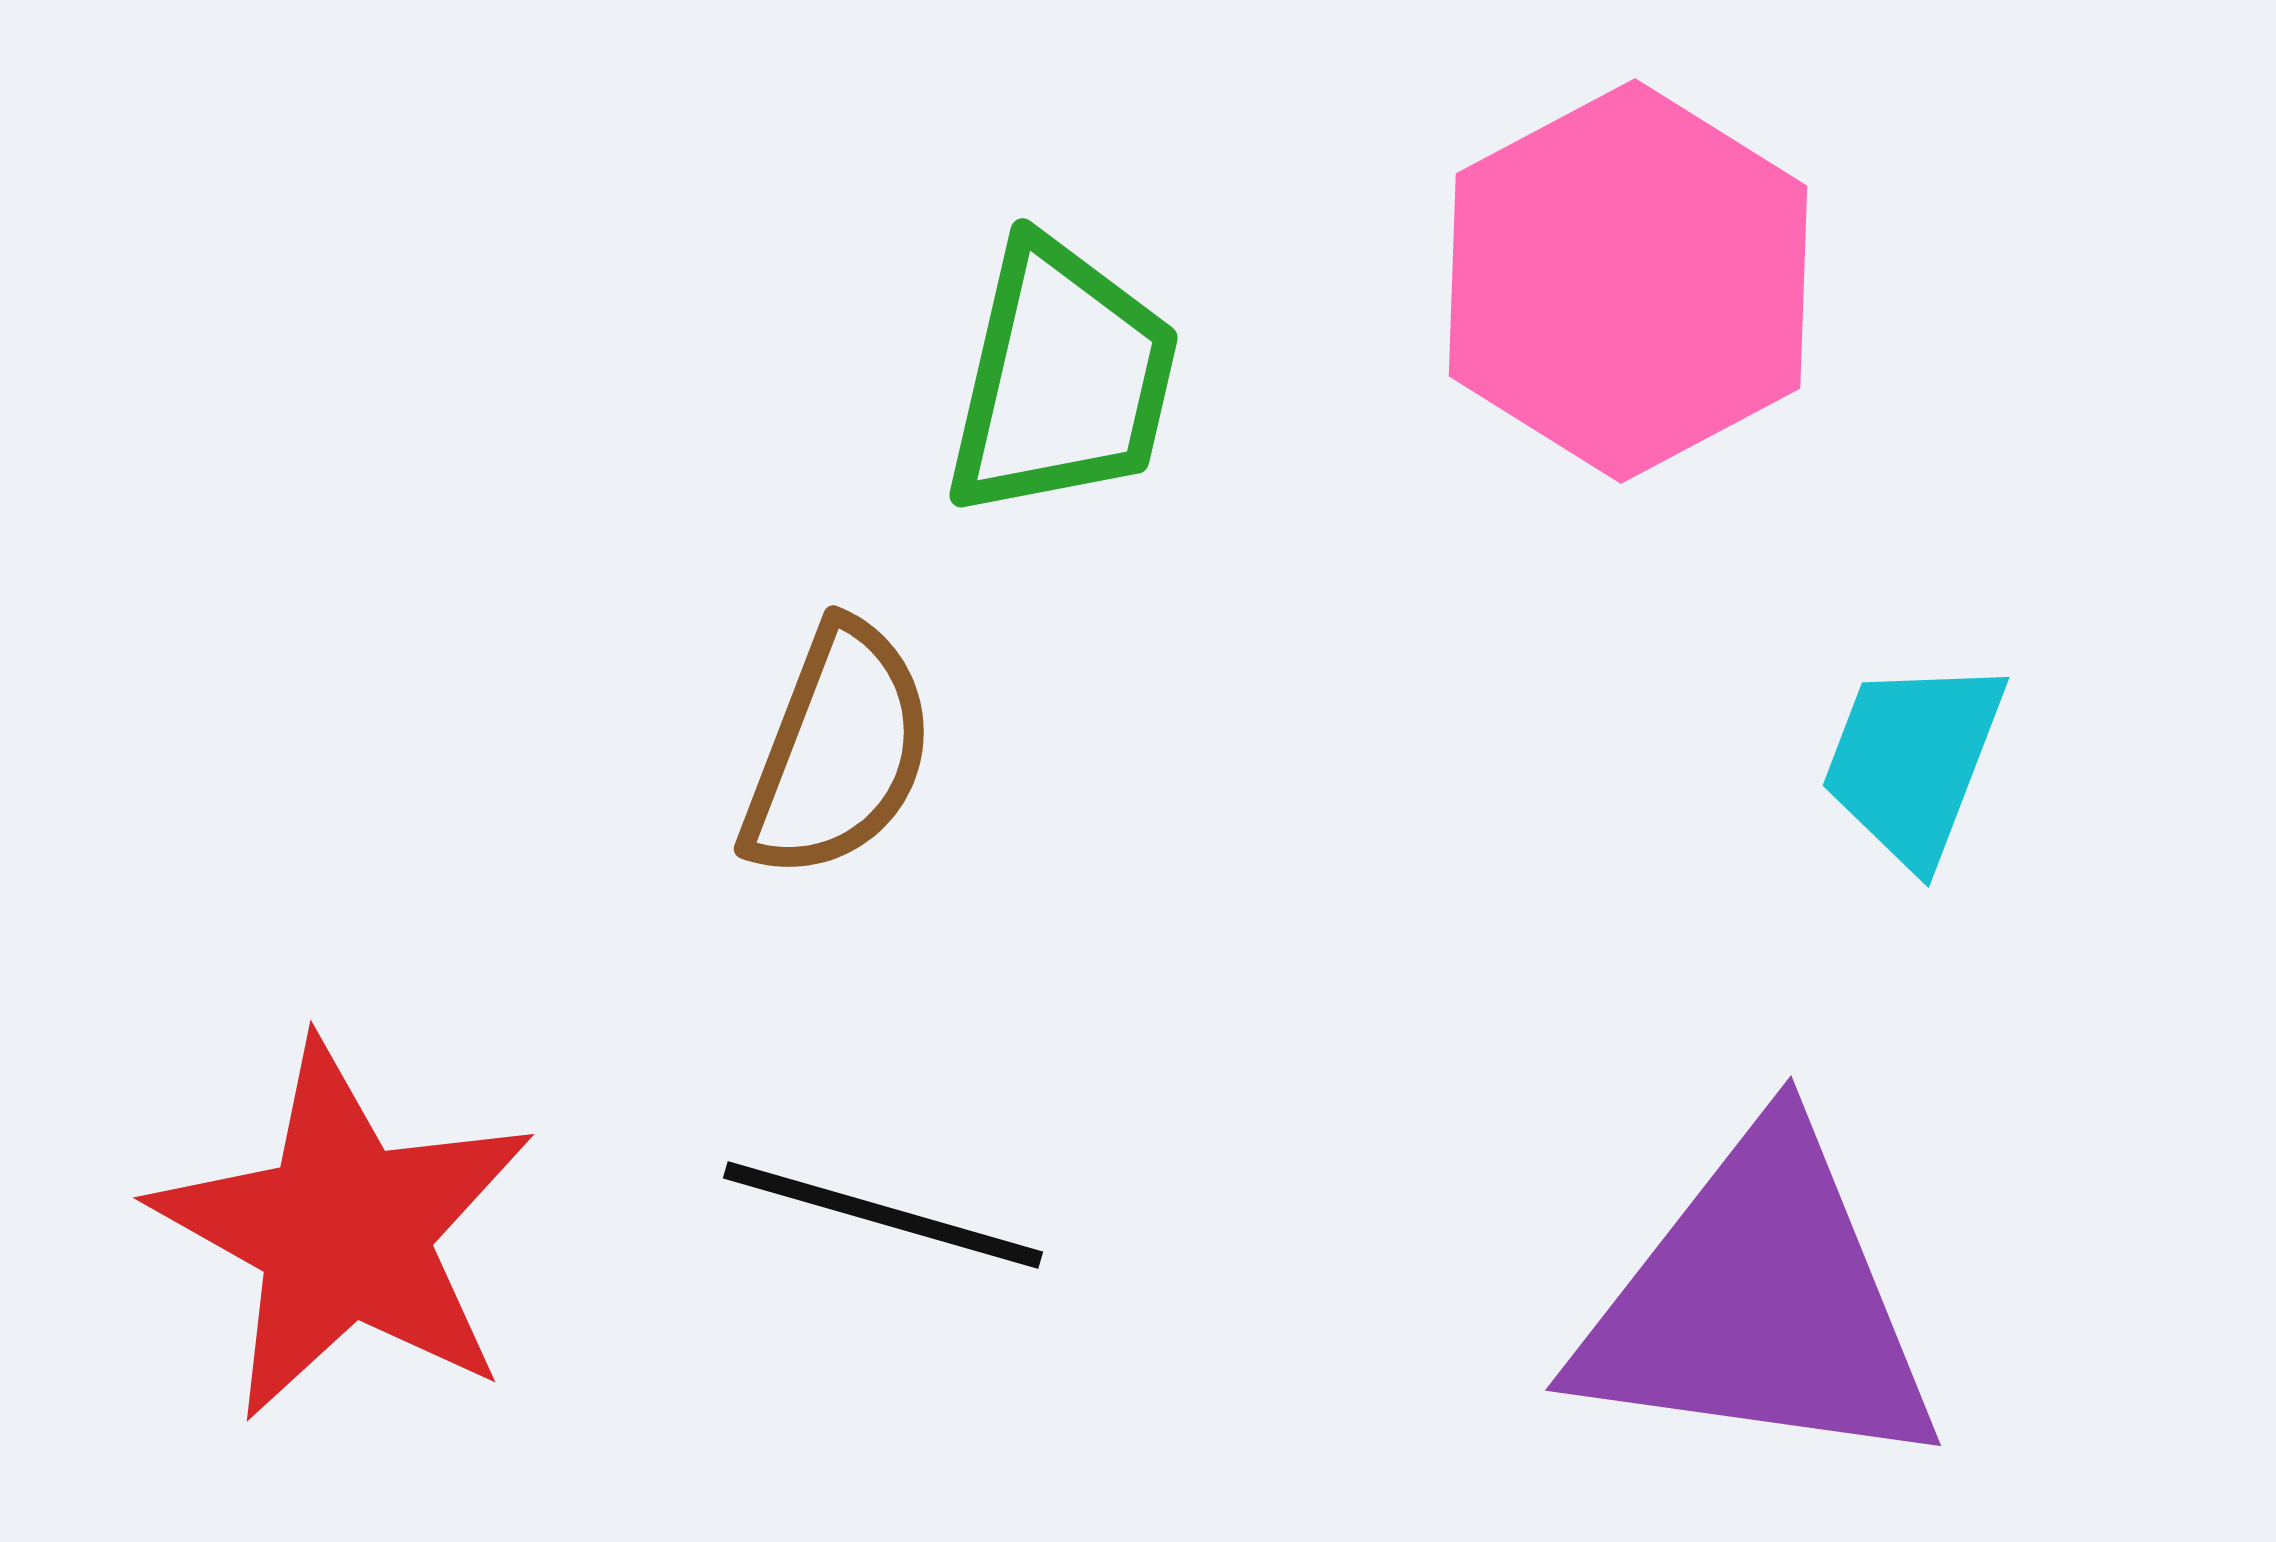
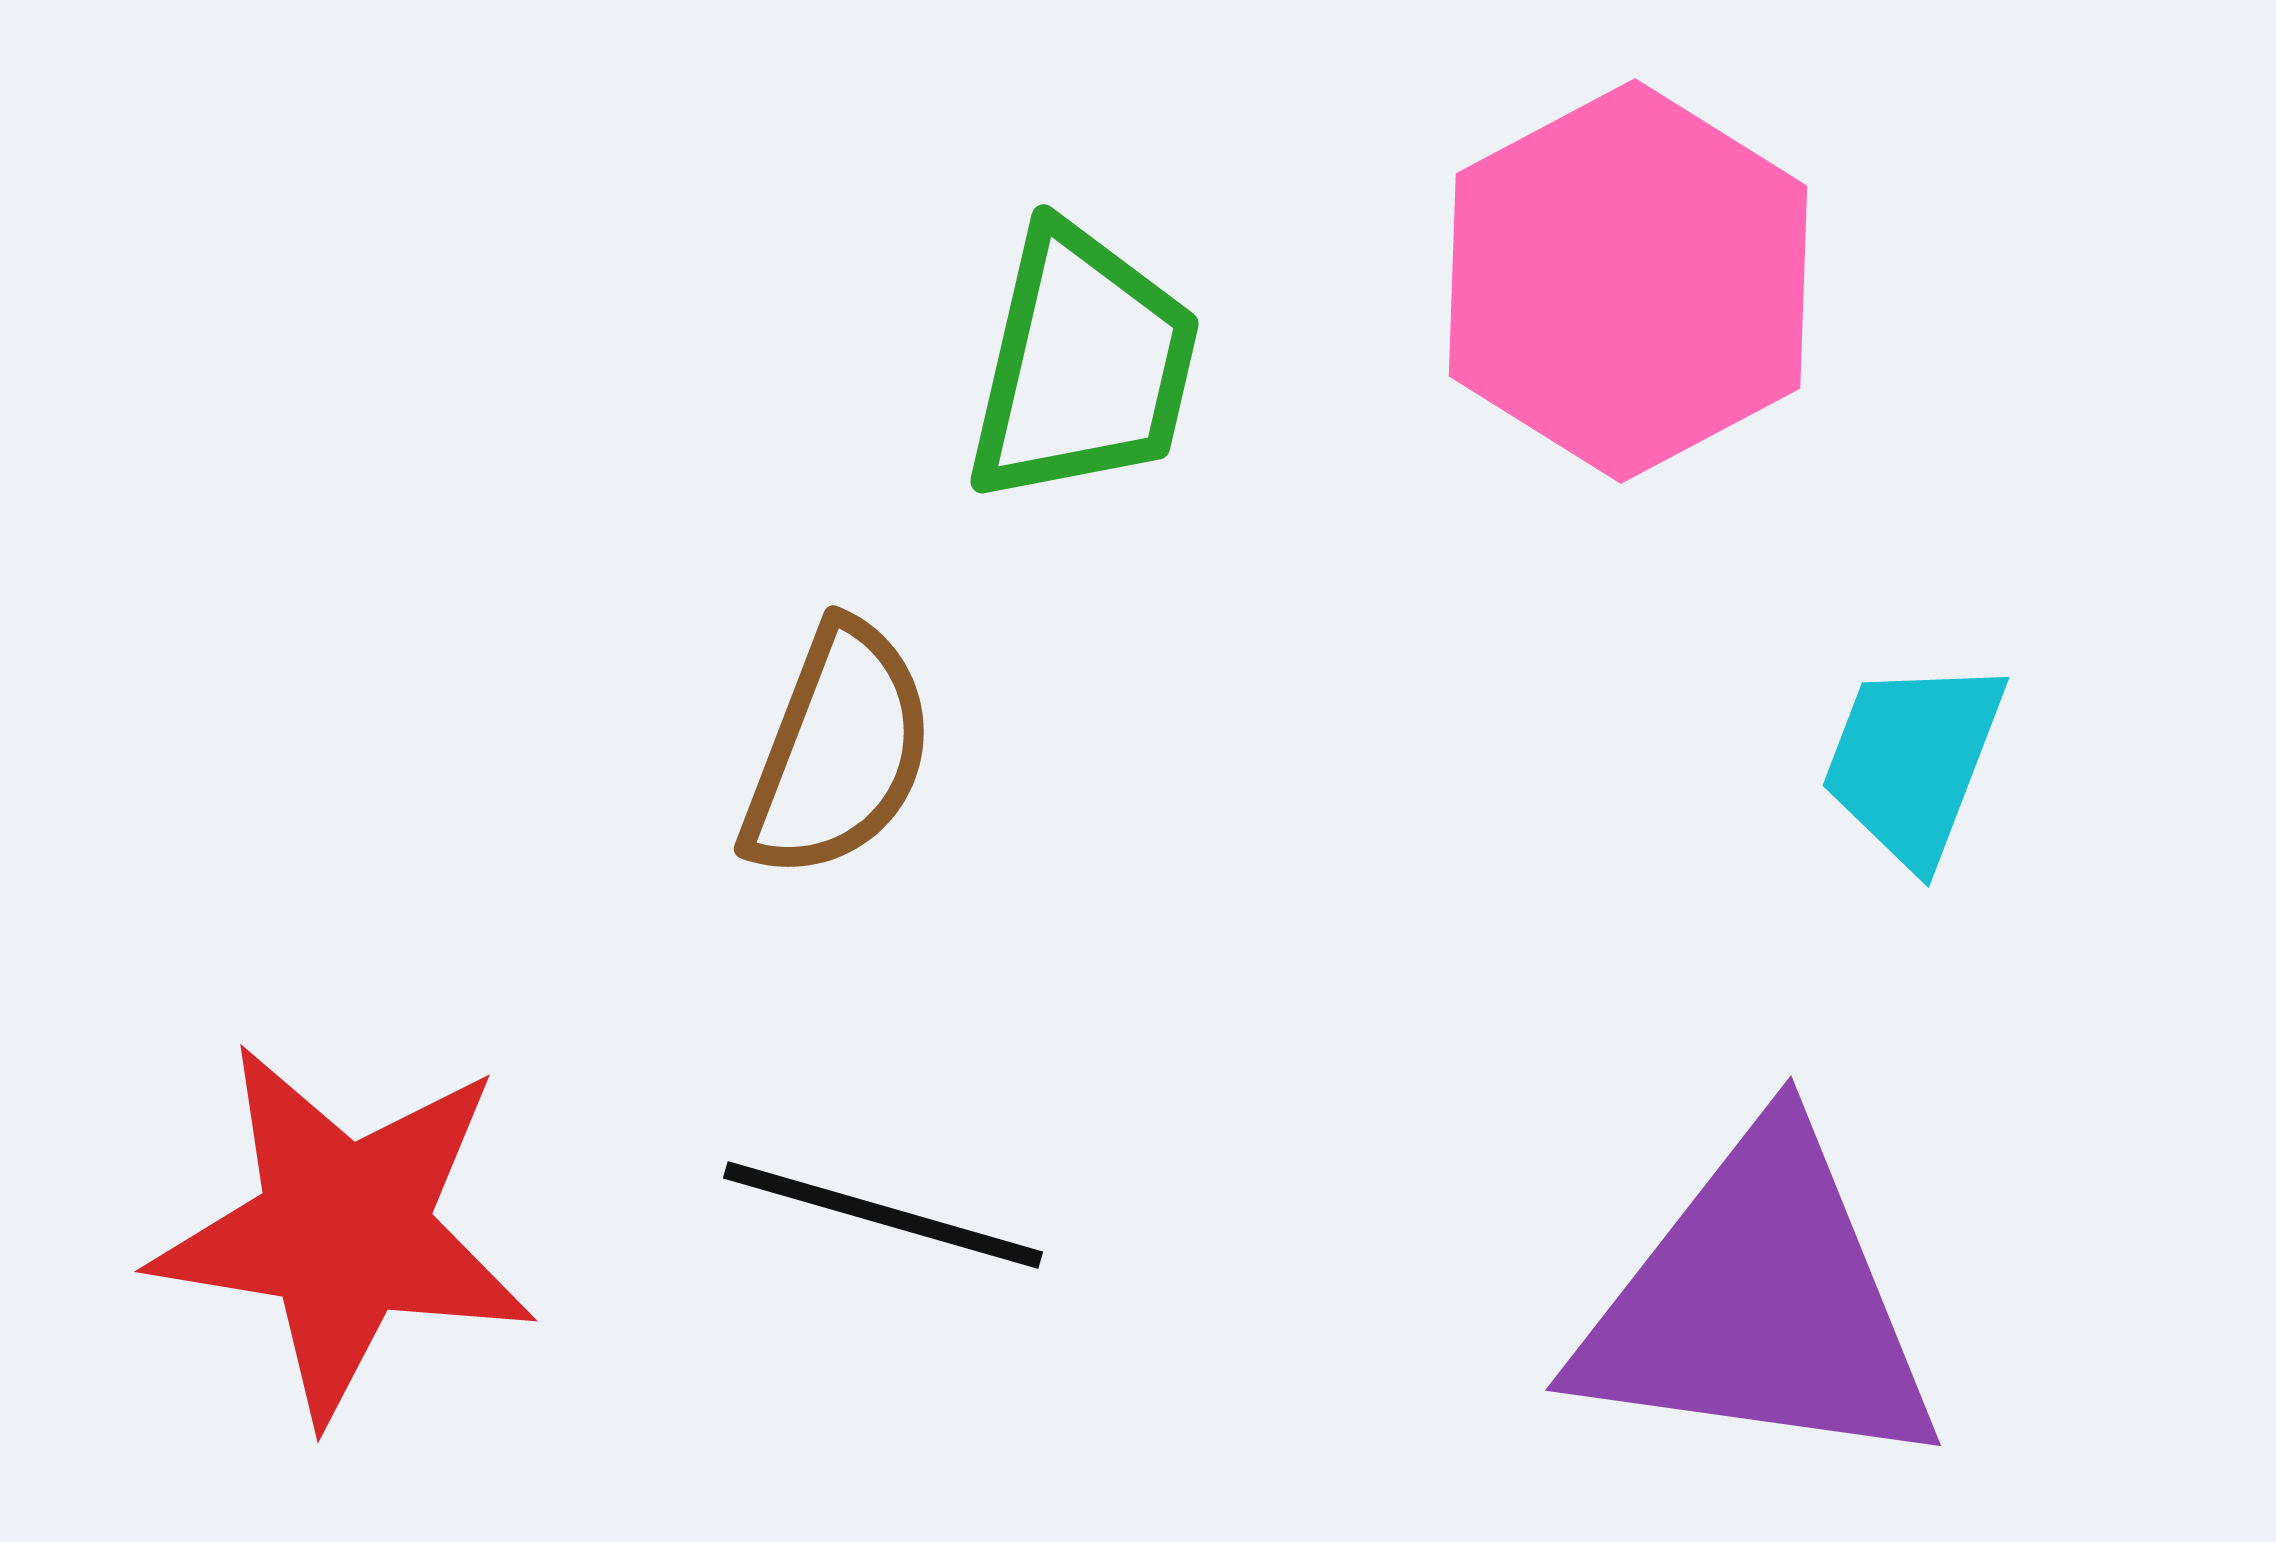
green trapezoid: moved 21 px right, 14 px up
red star: rotated 20 degrees counterclockwise
